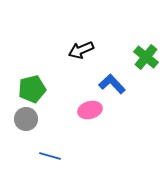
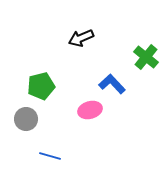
black arrow: moved 12 px up
green pentagon: moved 9 px right, 3 px up
